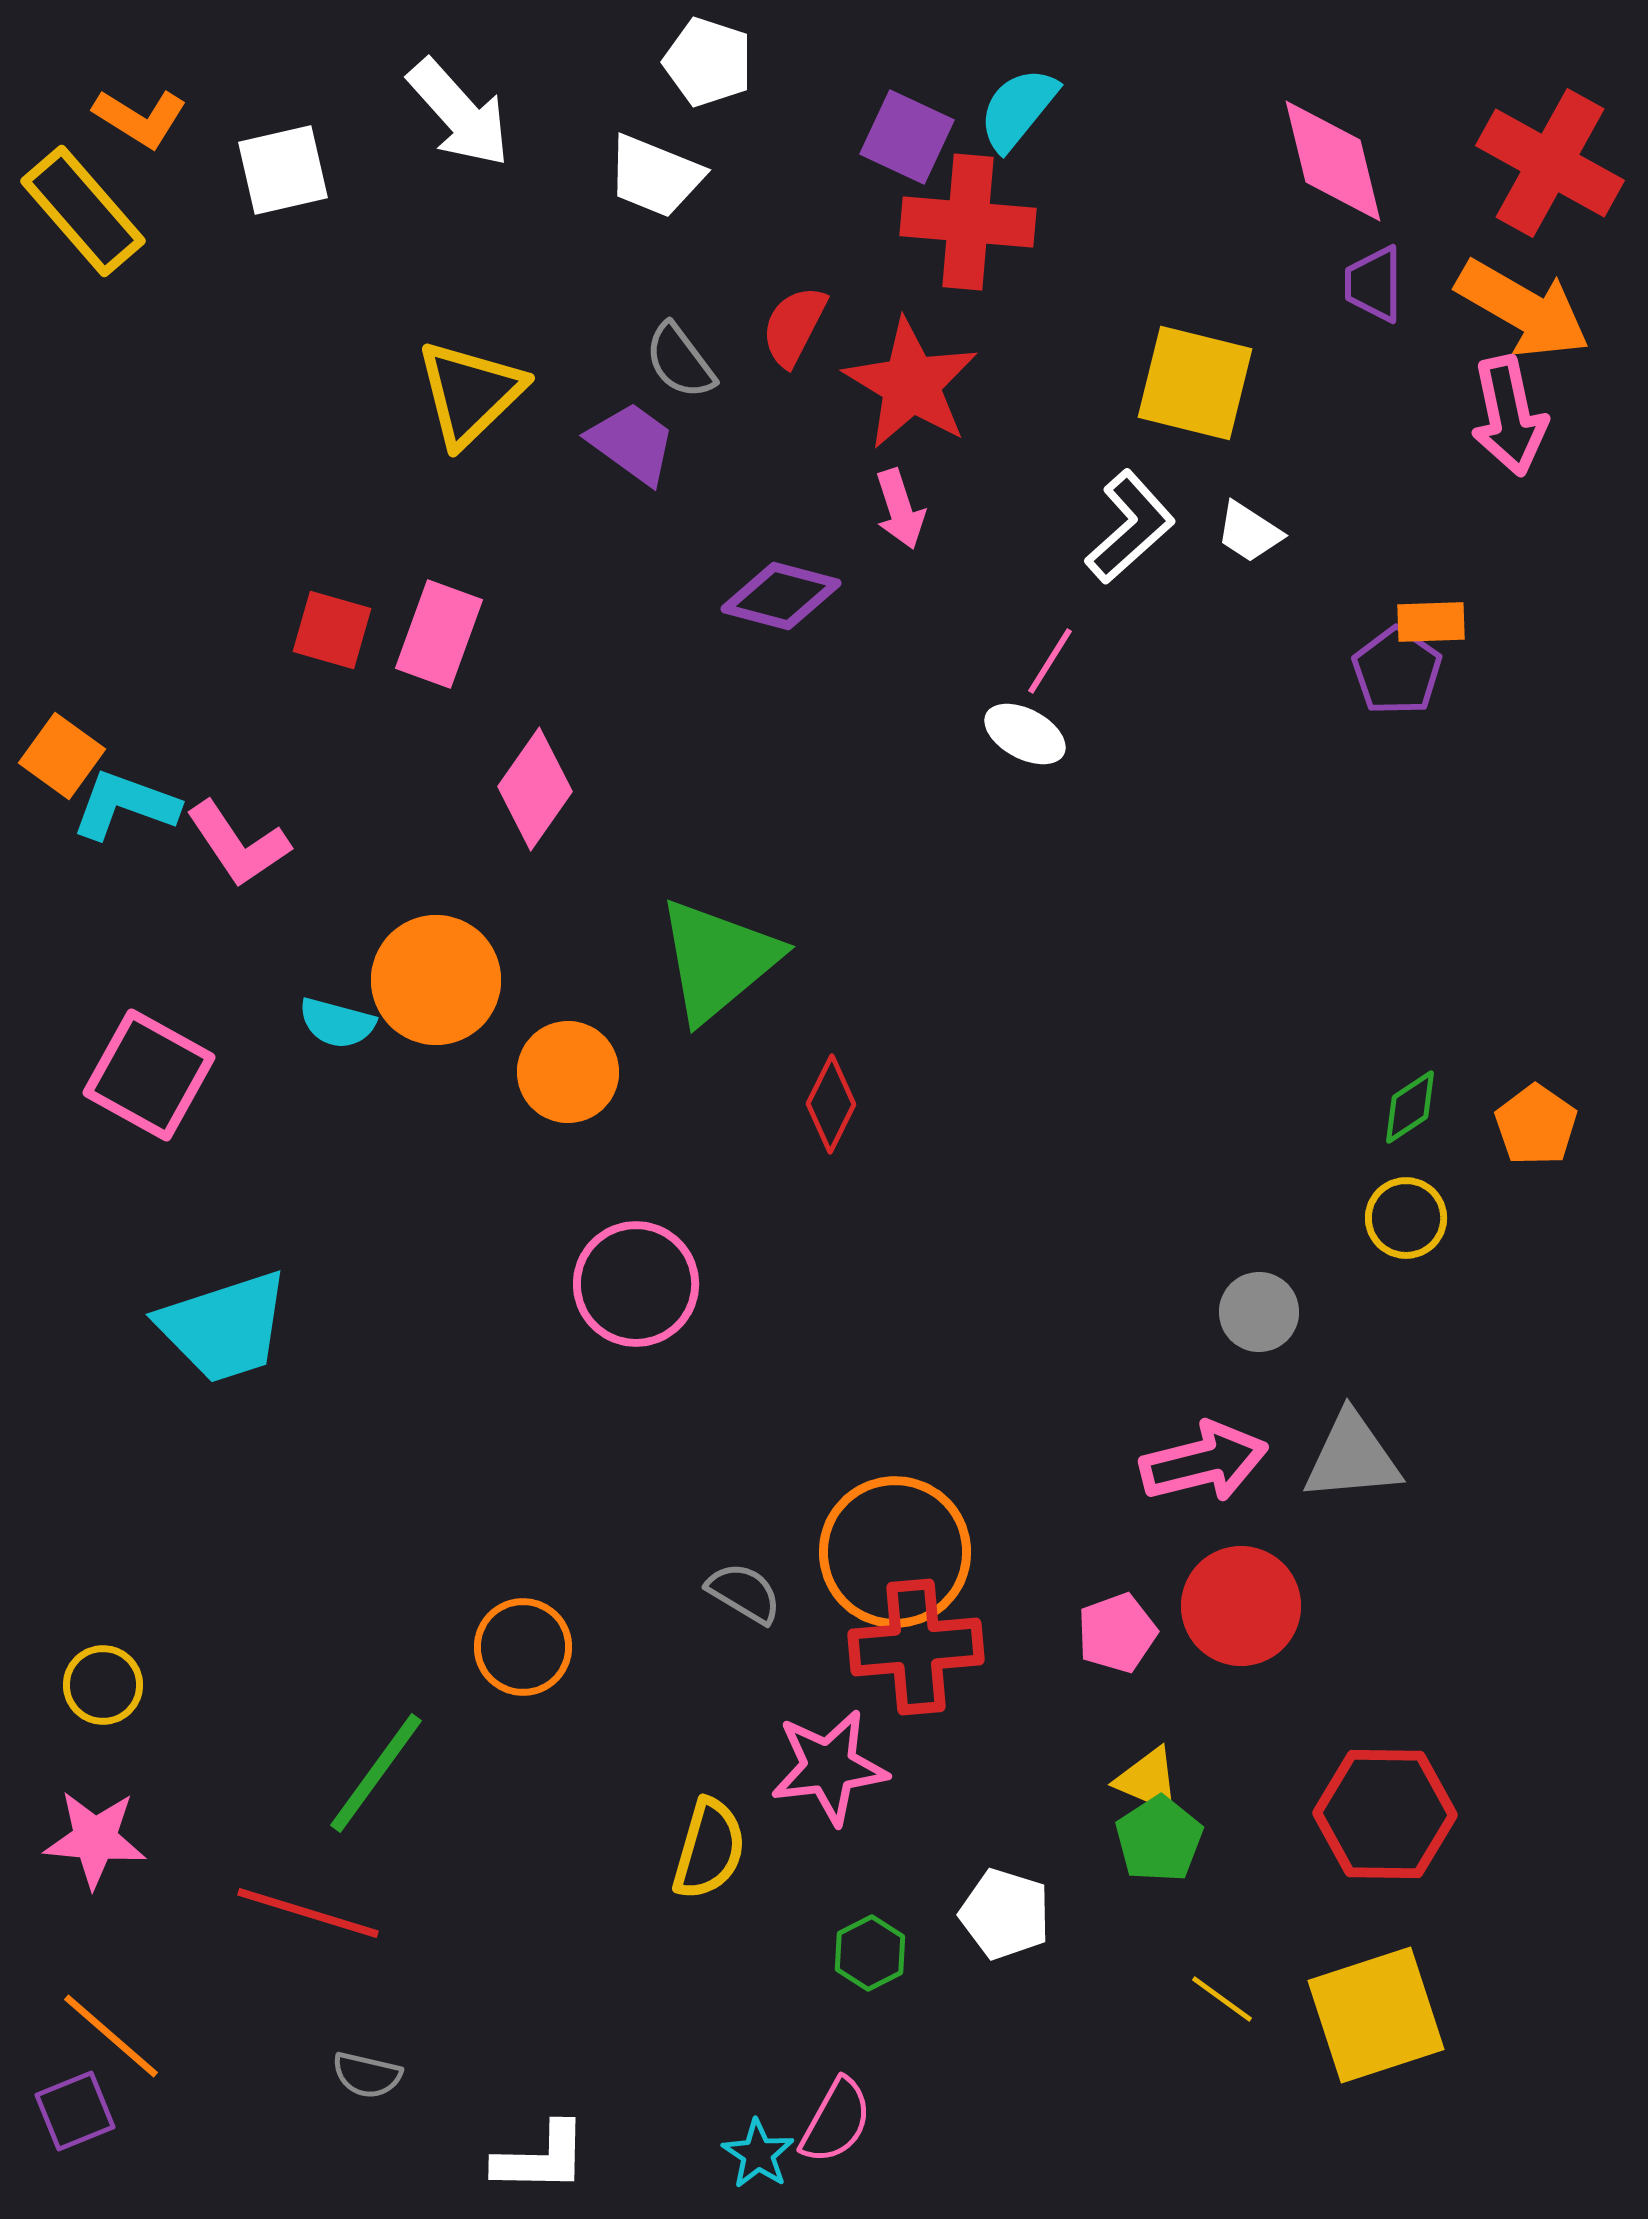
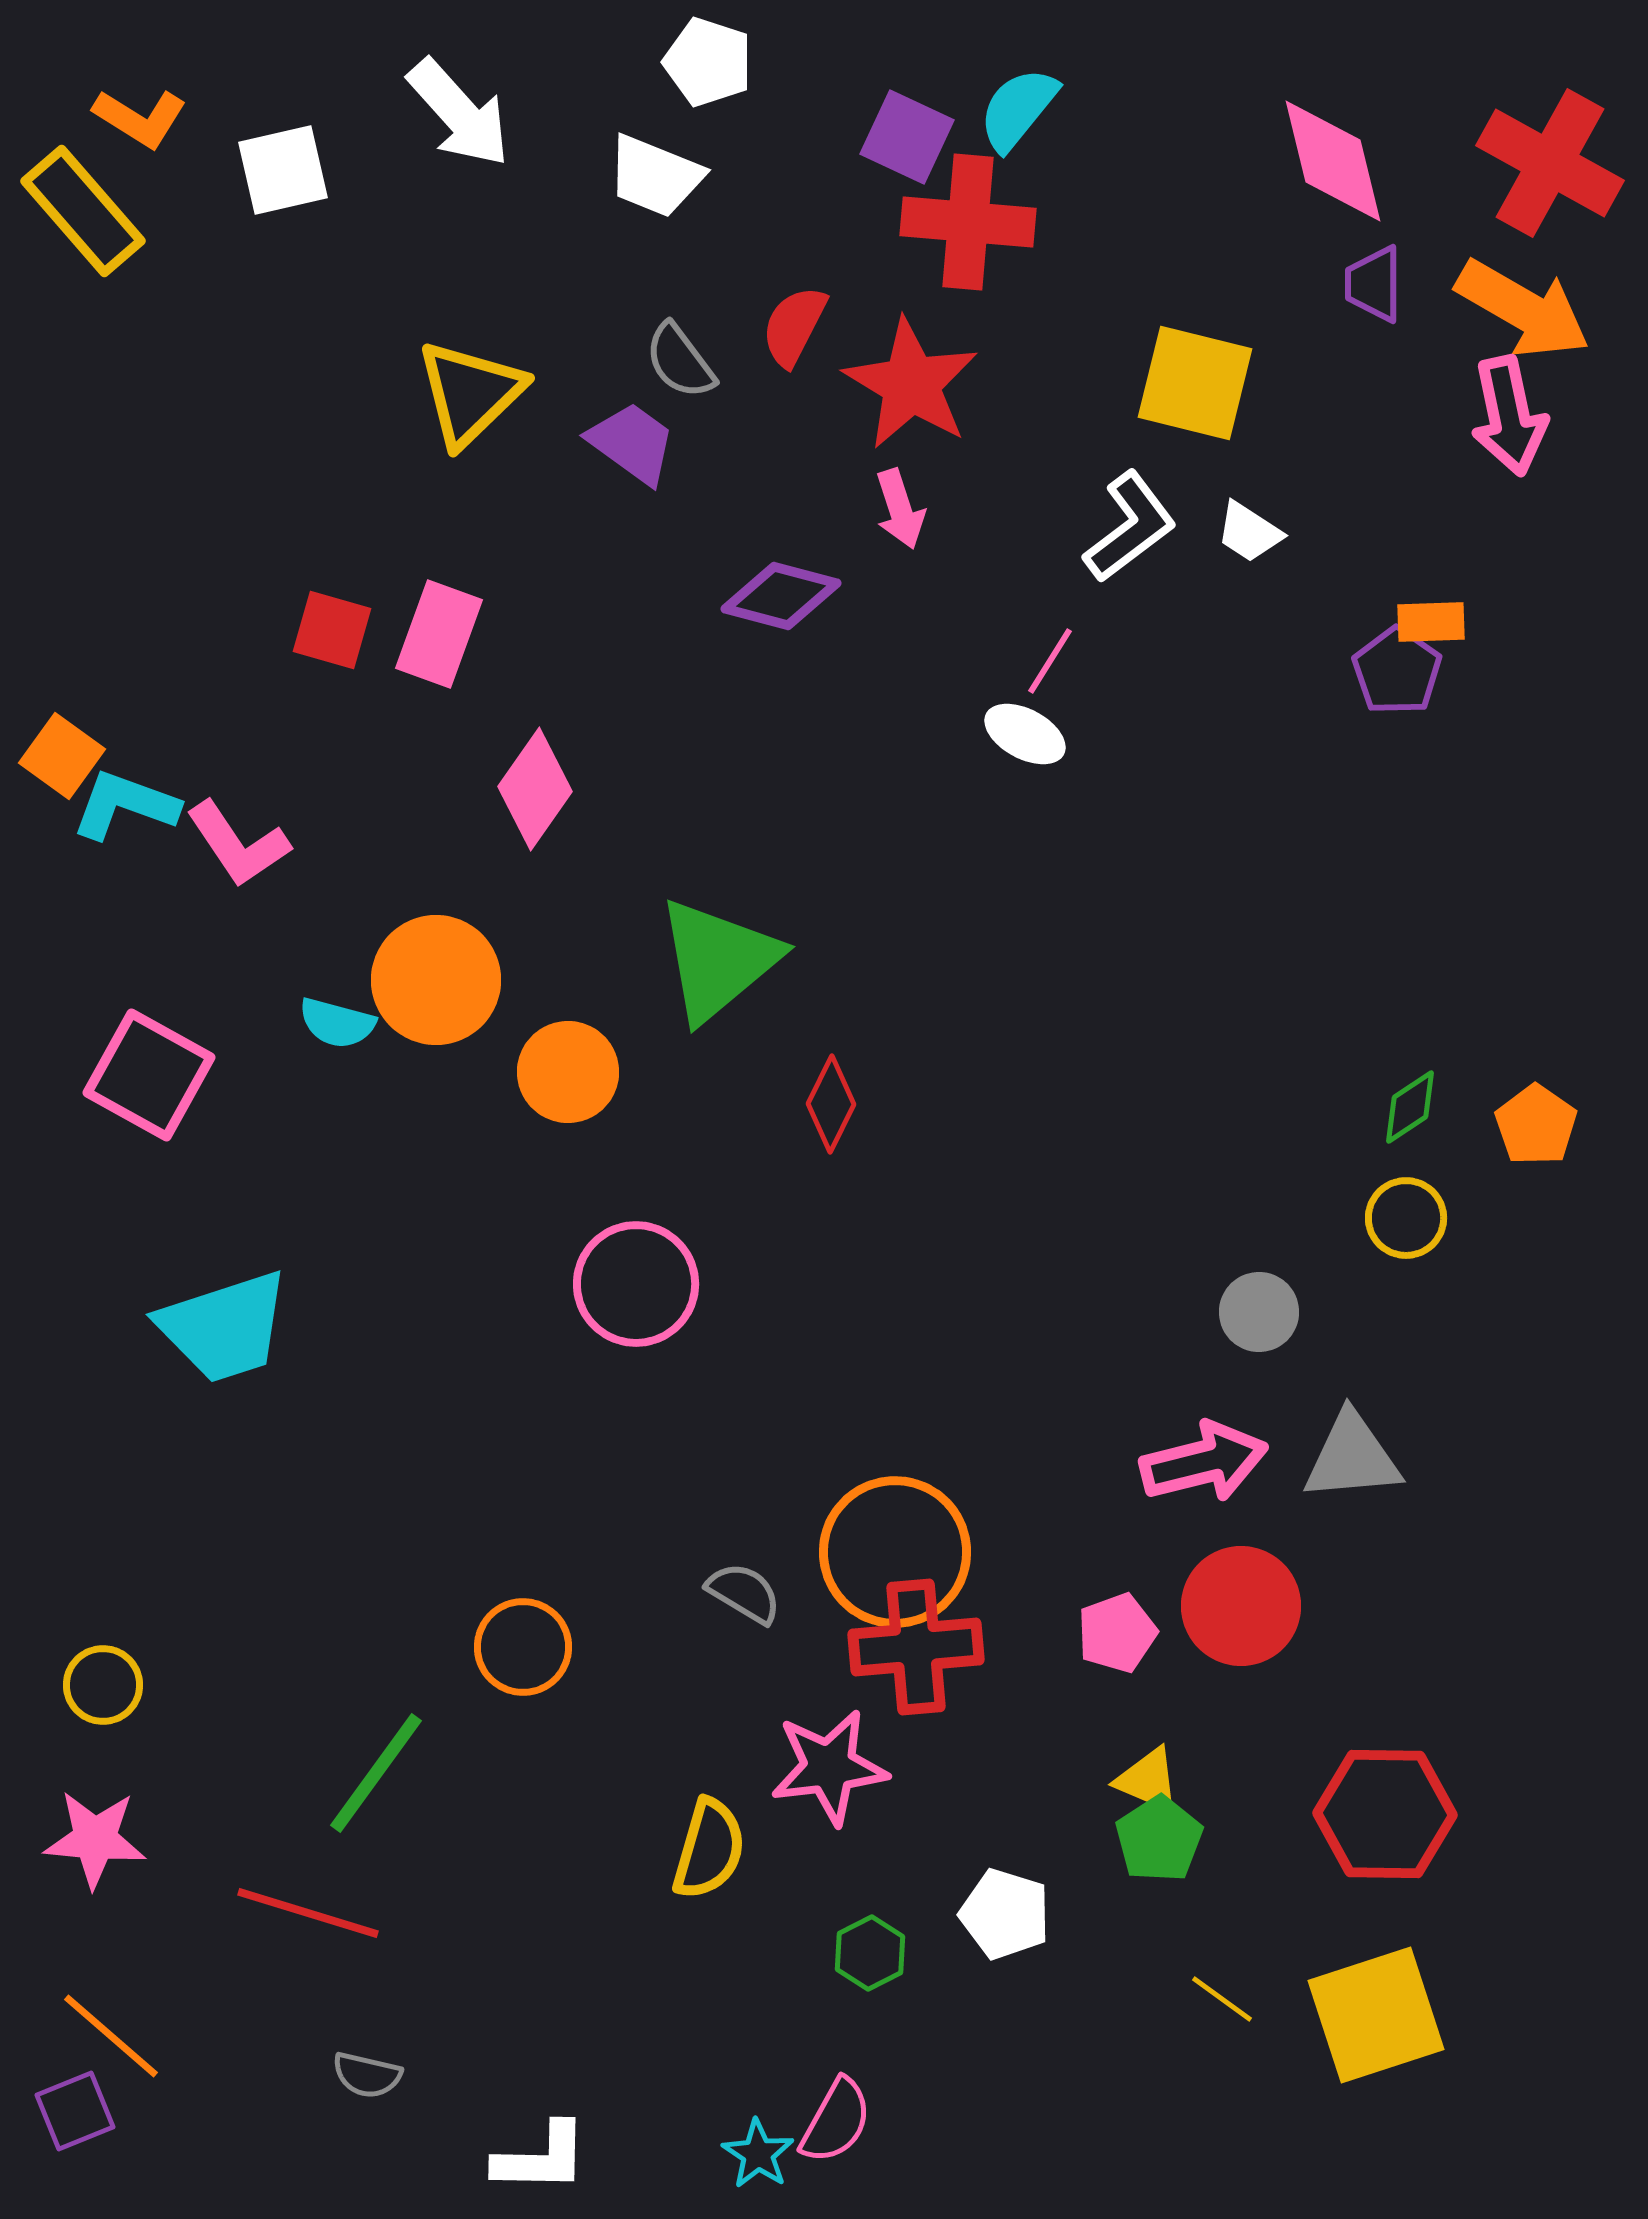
white L-shape at (1130, 527): rotated 5 degrees clockwise
